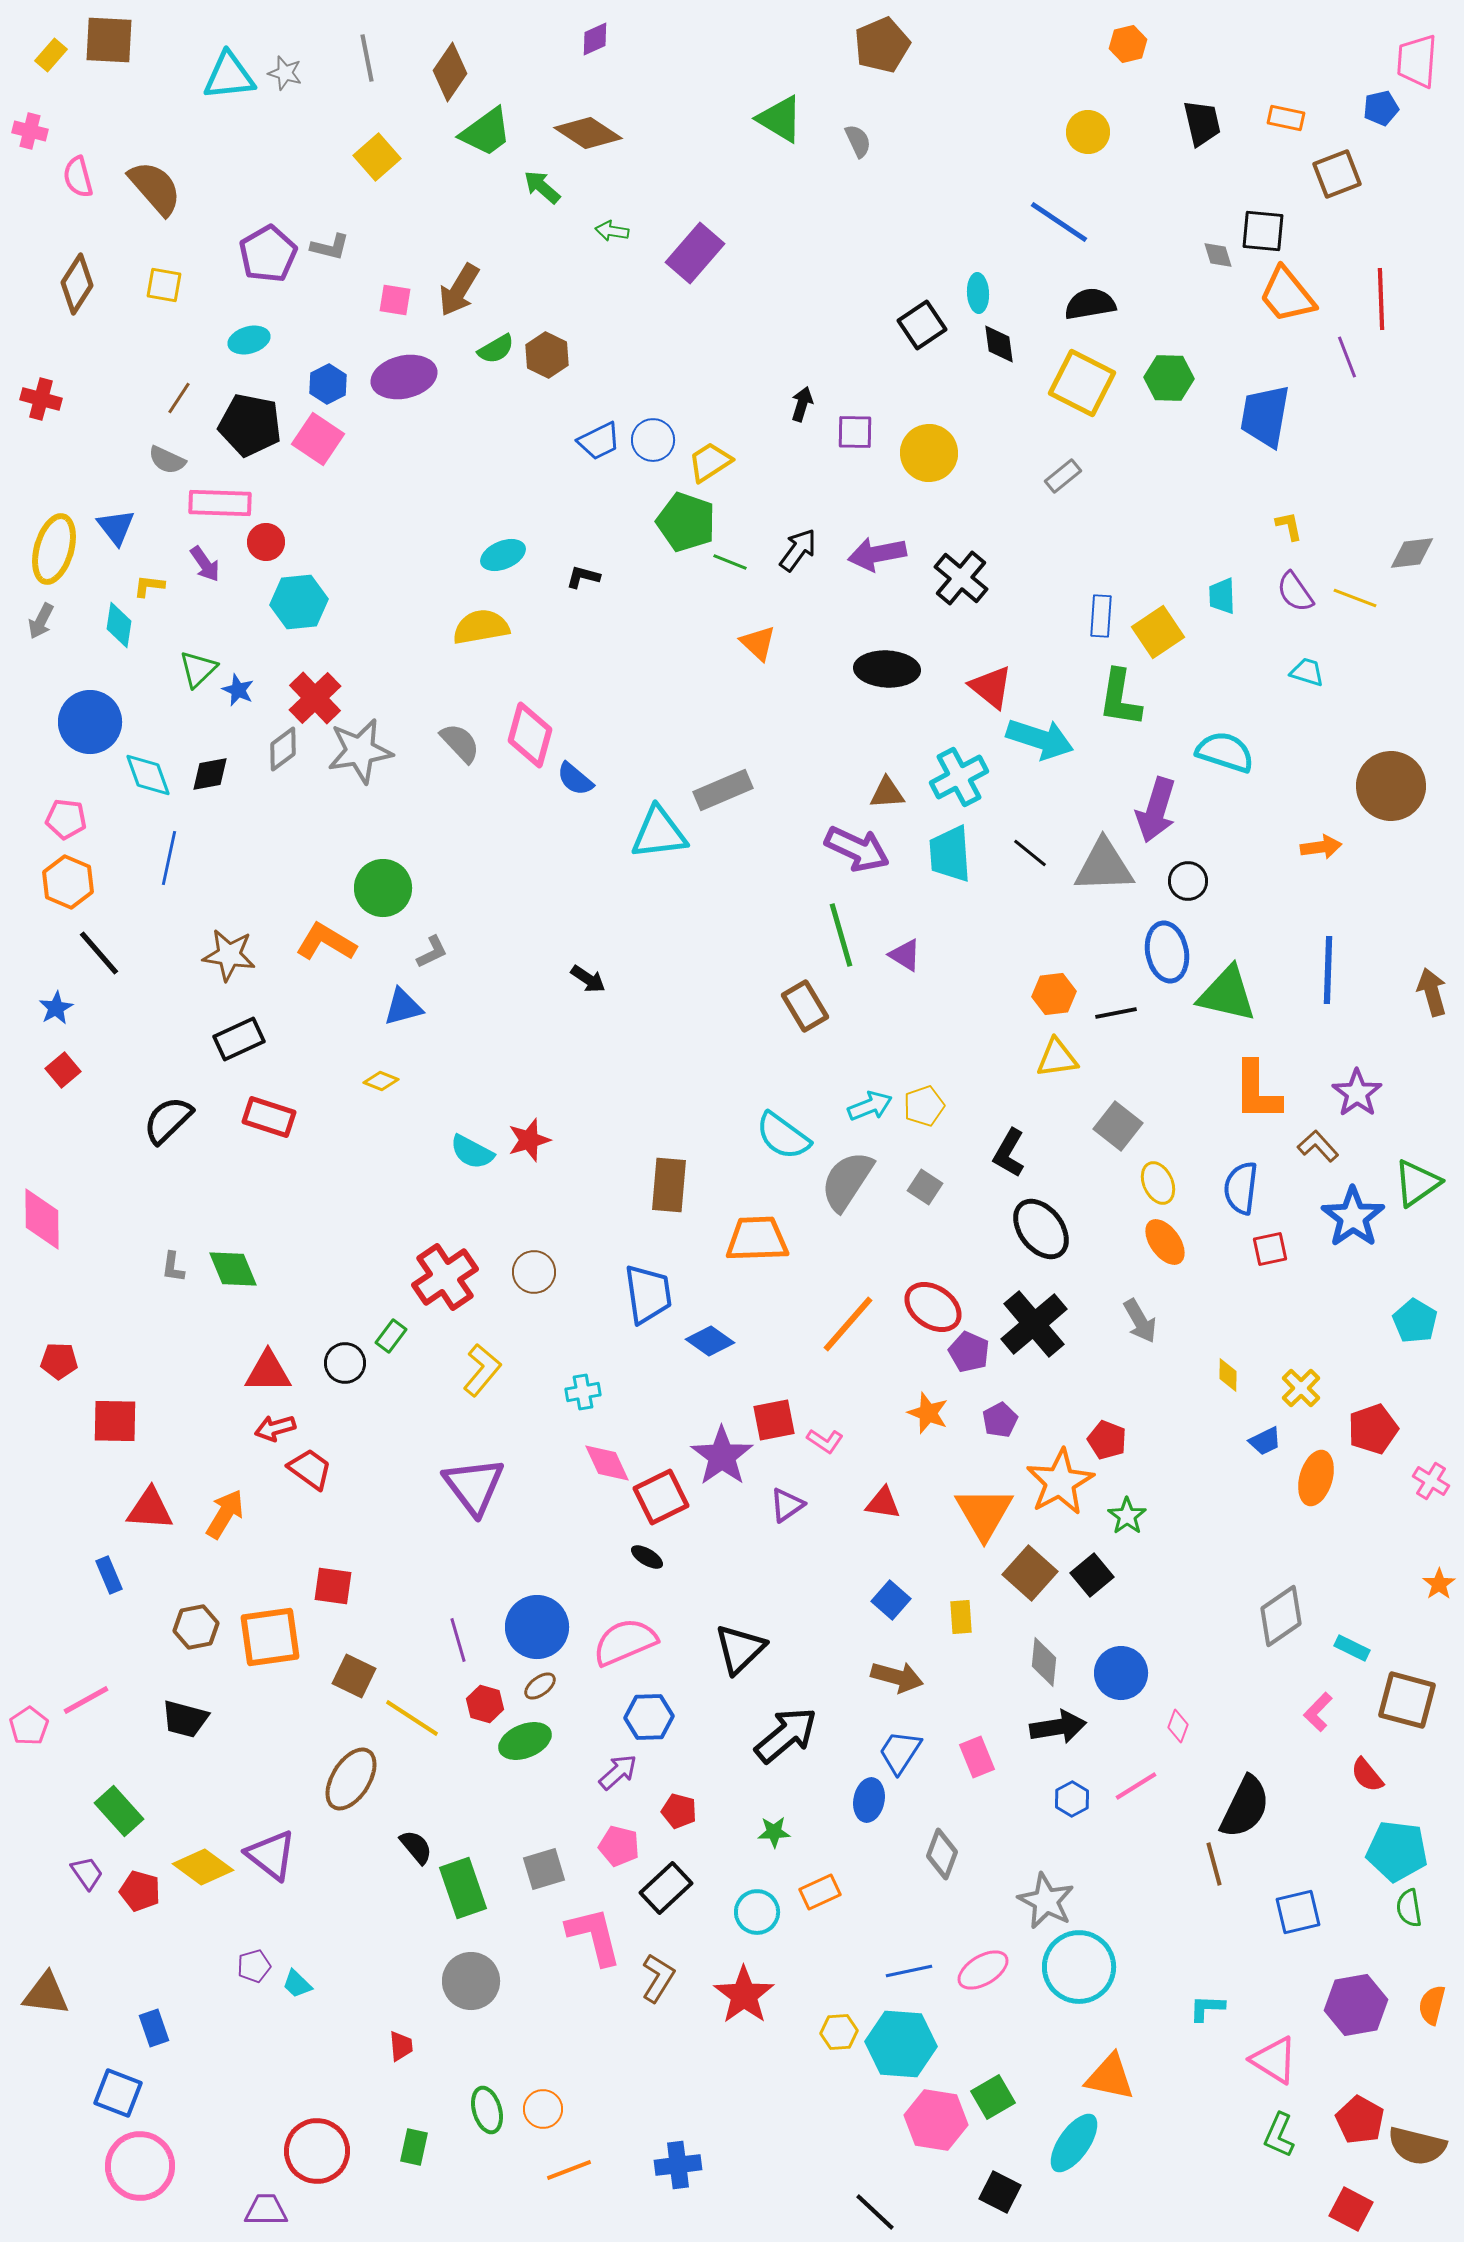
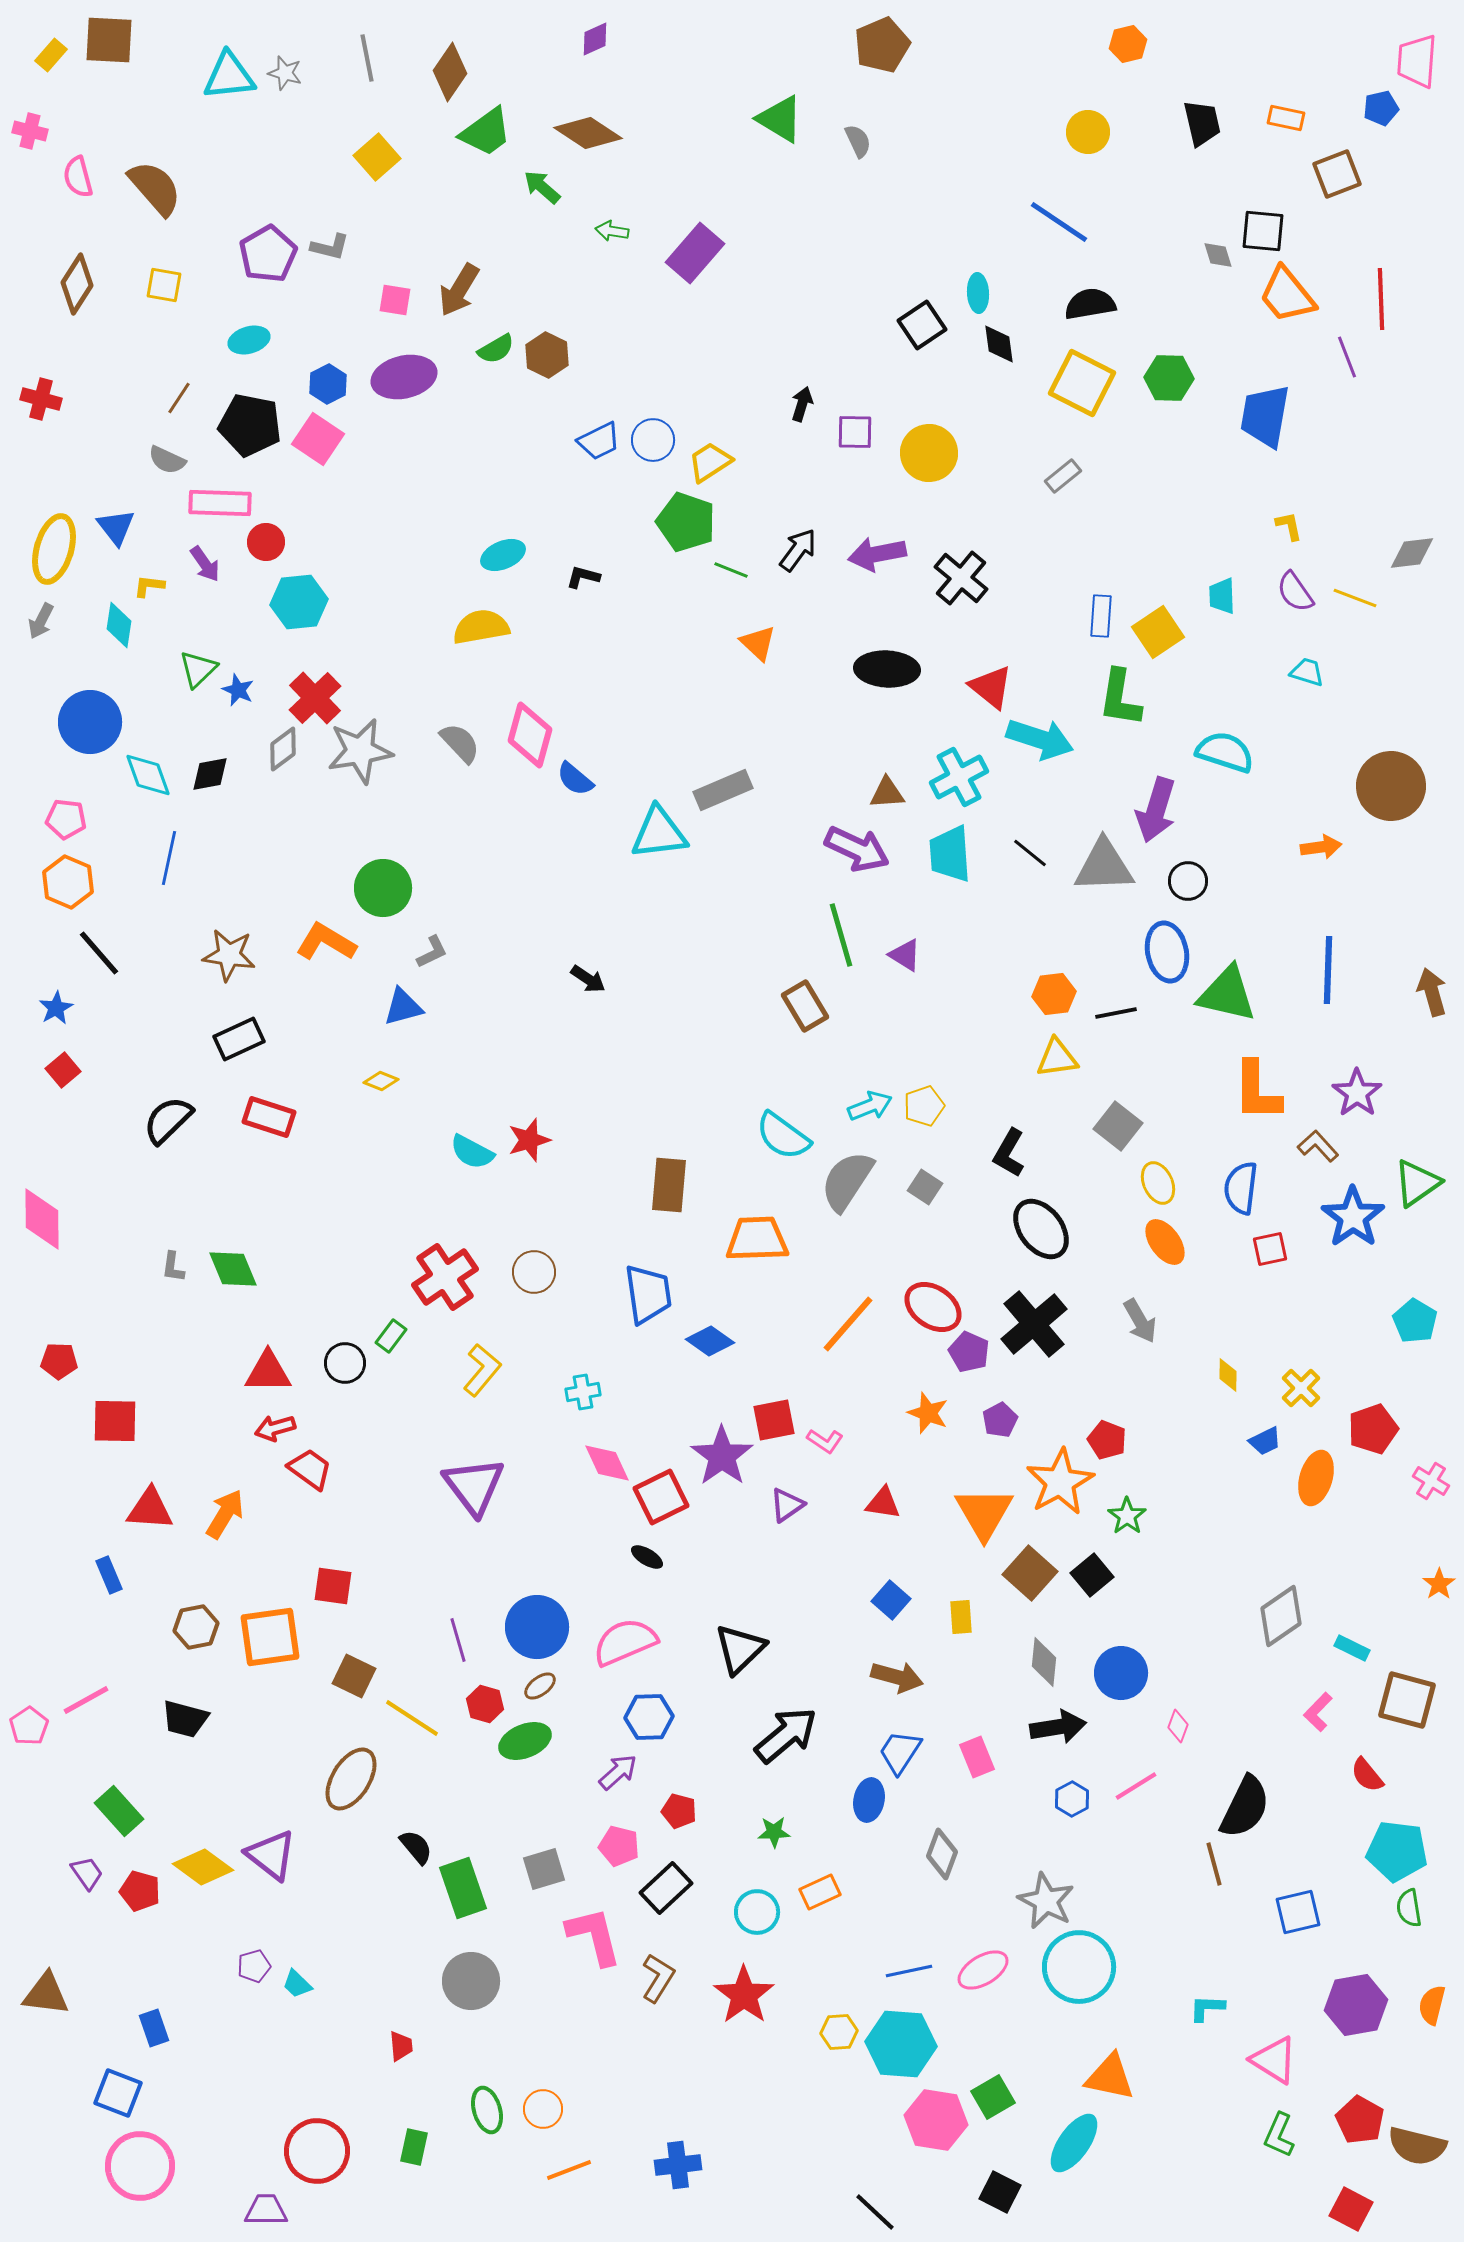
green line at (730, 562): moved 1 px right, 8 px down
